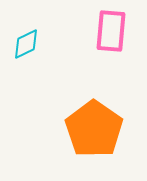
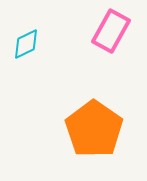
pink rectangle: rotated 24 degrees clockwise
